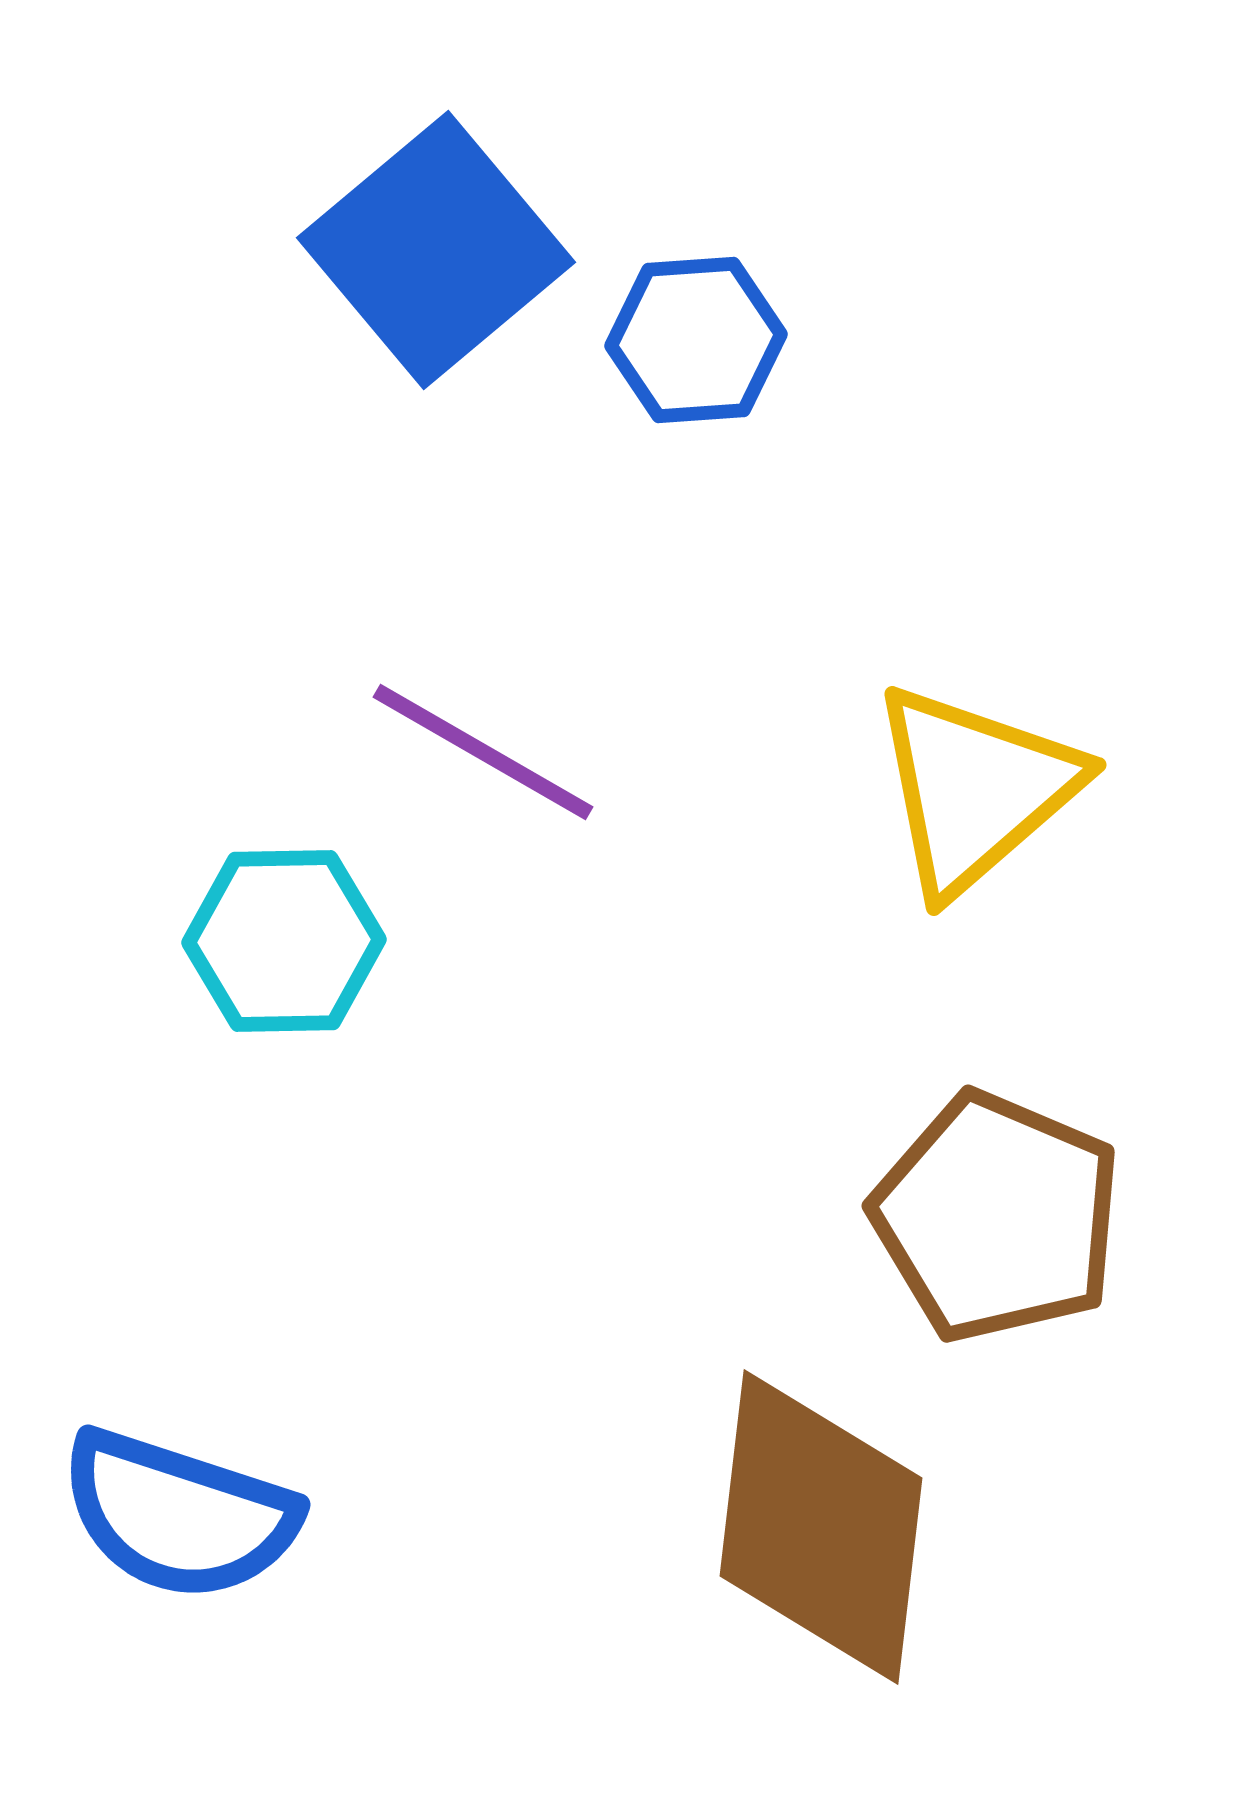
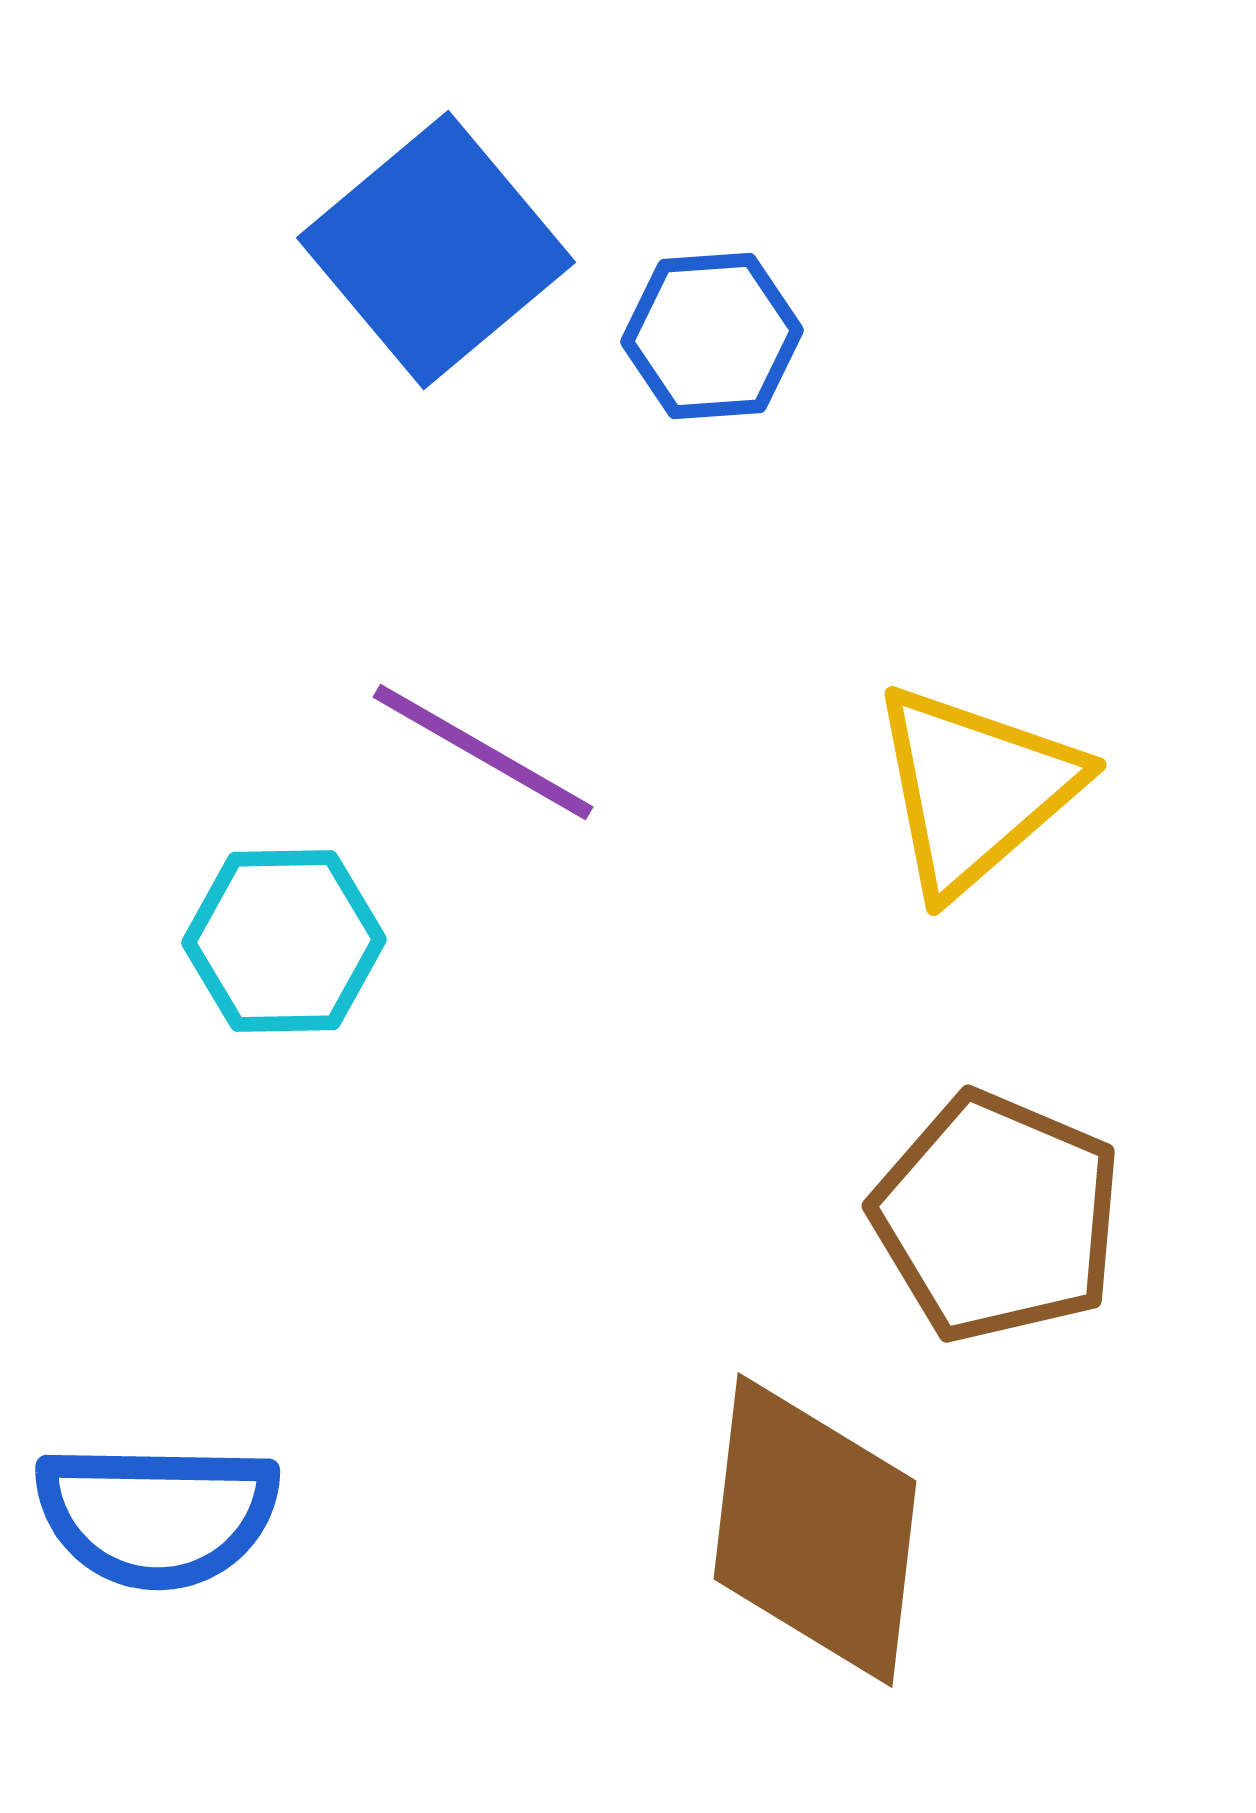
blue hexagon: moved 16 px right, 4 px up
blue semicircle: moved 22 px left; rotated 17 degrees counterclockwise
brown diamond: moved 6 px left, 3 px down
